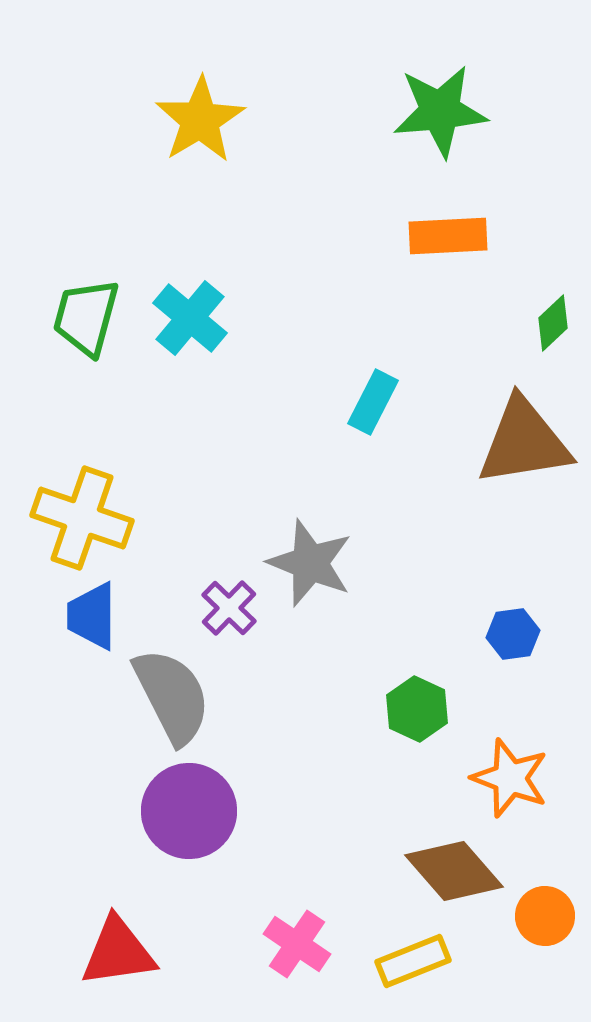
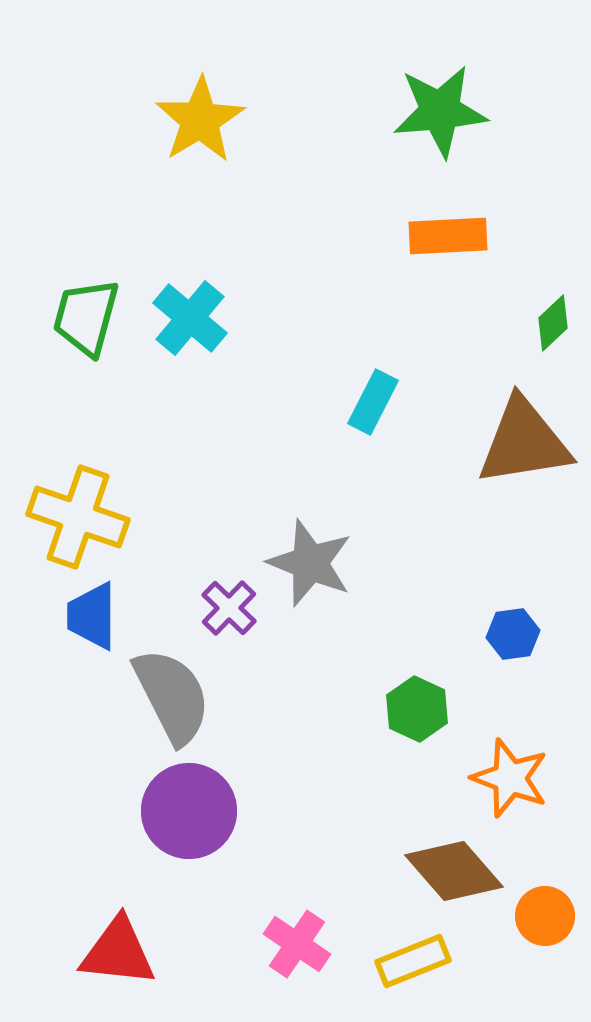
yellow cross: moved 4 px left, 1 px up
red triangle: rotated 14 degrees clockwise
